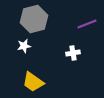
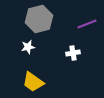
gray hexagon: moved 5 px right
white star: moved 4 px right, 1 px down
